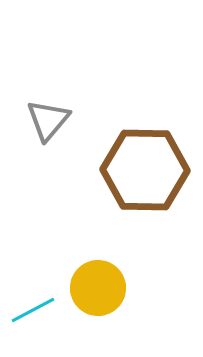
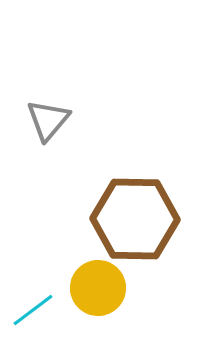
brown hexagon: moved 10 px left, 49 px down
cyan line: rotated 9 degrees counterclockwise
